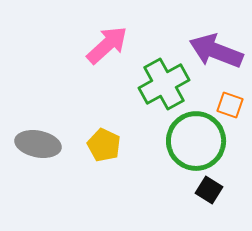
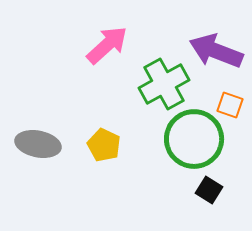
green circle: moved 2 px left, 2 px up
